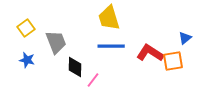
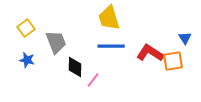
blue triangle: rotated 24 degrees counterclockwise
